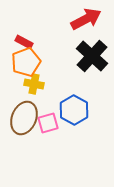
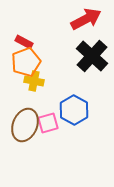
yellow cross: moved 3 px up
brown ellipse: moved 1 px right, 7 px down
